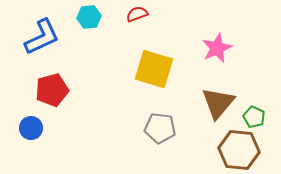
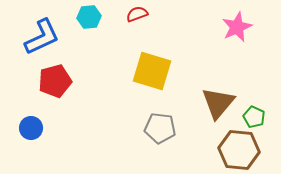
pink star: moved 20 px right, 21 px up
yellow square: moved 2 px left, 2 px down
red pentagon: moved 3 px right, 9 px up
